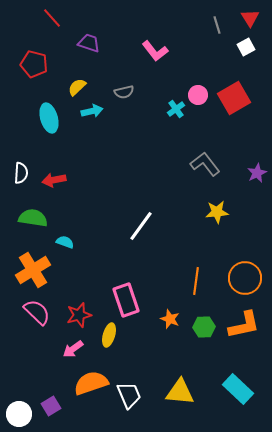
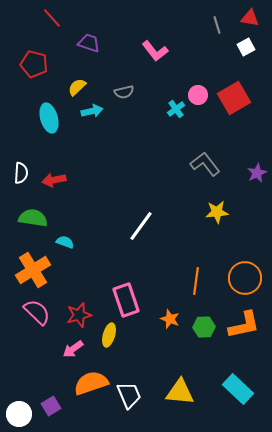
red triangle: rotated 48 degrees counterclockwise
